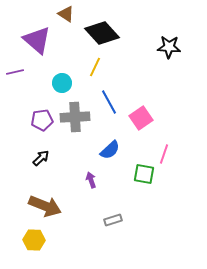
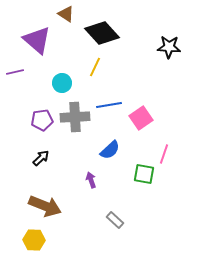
blue line: moved 3 px down; rotated 70 degrees counterclockwise
gray rectangle: moved 2 px right; rotated 60 degrees clockwise
